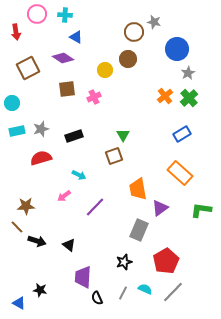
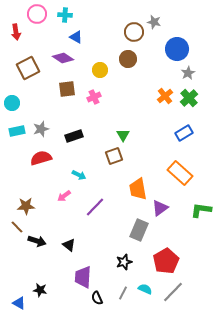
yellow circle at (105, 70): moved 5 px left
blue rectangle at (182, 134): moved 2 px right, 1 px up
